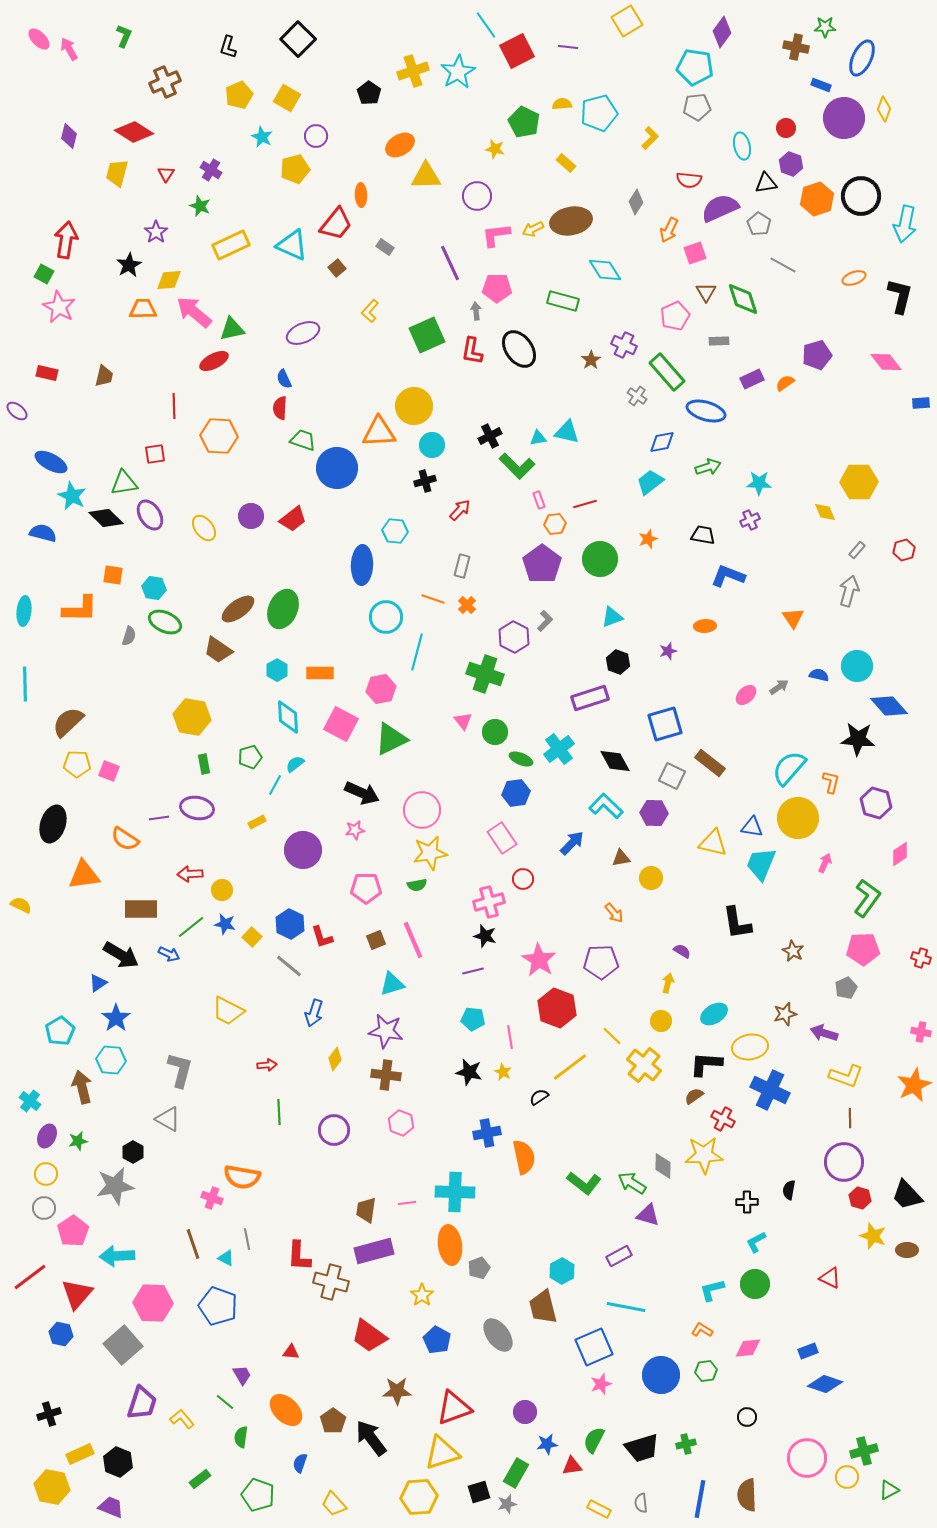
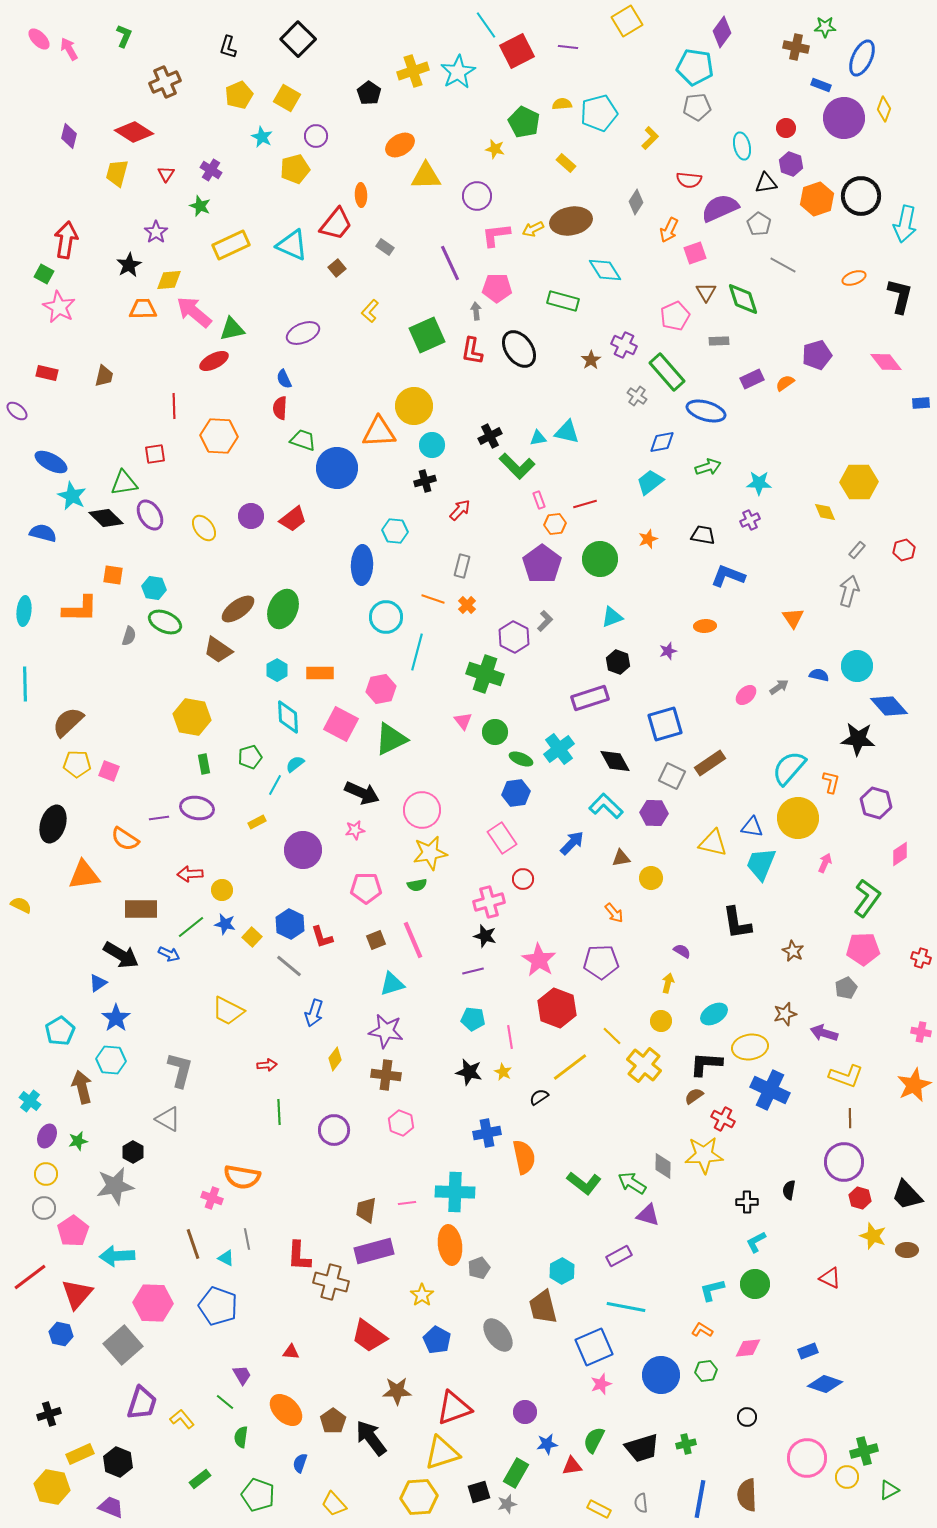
brown rectangle at (710, 763): rotated 72 degrees counterclockwise
